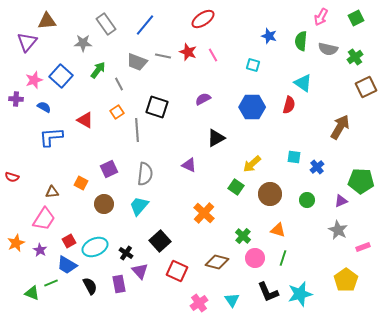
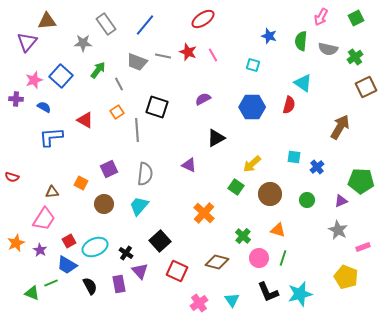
pink circle at (255, 258): moved 4 px right
yellow pentagon at (346, 280): moved 3 px up; rotated 15 degrees counterclockwise
